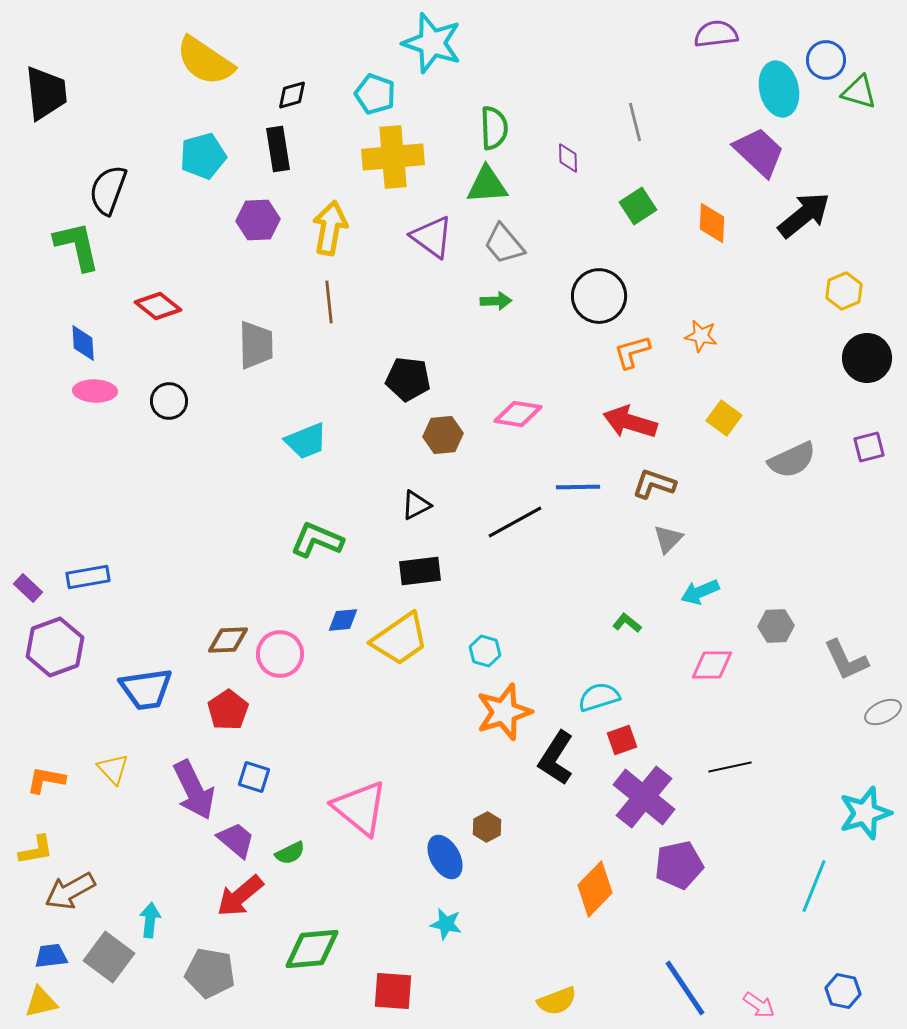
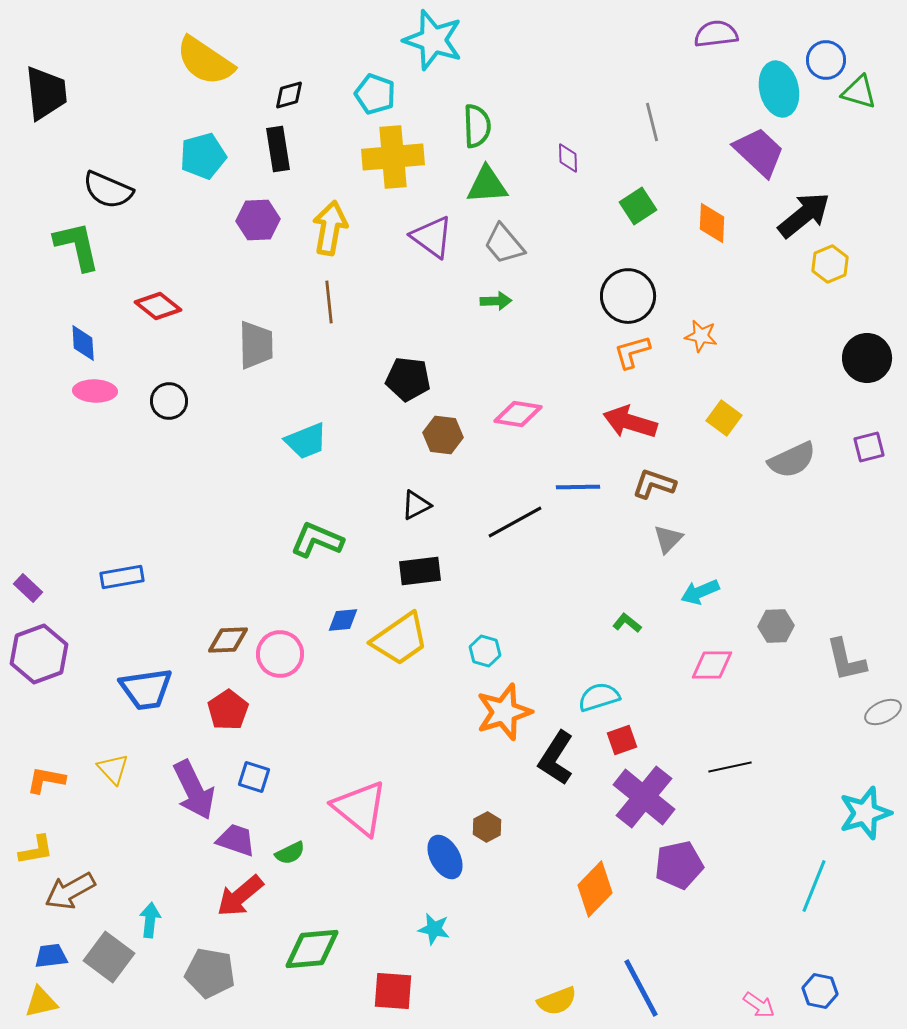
cyan star at (432, 43): moved 1 px right, 3 px up
black diamond at (292, 95): moved 3 px left
gray line at (635, 122): moved 17 px right
green semicircle at (494, 128): moved 17 px left, 2 px up
black semicircle at (108, 190): rotated 87 degrees counterclockwise
yellow hexagon at (844, 291): moved 14 px left, 27 px up
black circle at (599, 296): moved 29 px right
brown hexagon at (443, 435): rotated 12 degrees clockwise
blue rectangle at (88, 577): moved 34 px right
purple hexagon at (55, 647): moved 16 px left, 7 px down
gray L-shape at (846, 660): rotated 12 degrees clockwise
purple trapezoid at (236, 840): rotated 21 degrees counterclockwise
cyan star at (446, 924): moved 12 px left, 5 px down
blue line at (685, 988): moved 44 px left; rotated 6 degrees clockwise
blue hexagon at (843, 991): moved 23 px left
